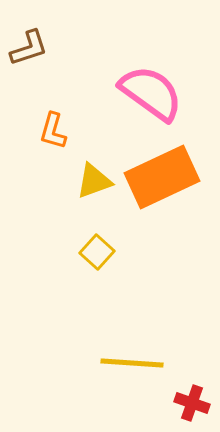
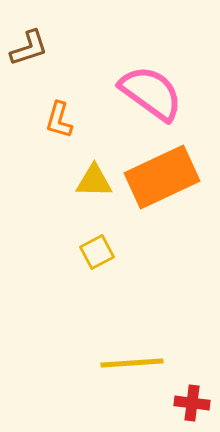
orange L-shape: moved 6 px right, 11 px up
yellow triangle: rotated 21 degrees clockwise
yellow square: rotated 20 degrees clockwise
yellow line: rotated 8 degrees counterclockwise
red cross: rotated 12 degrees counterclockwise
